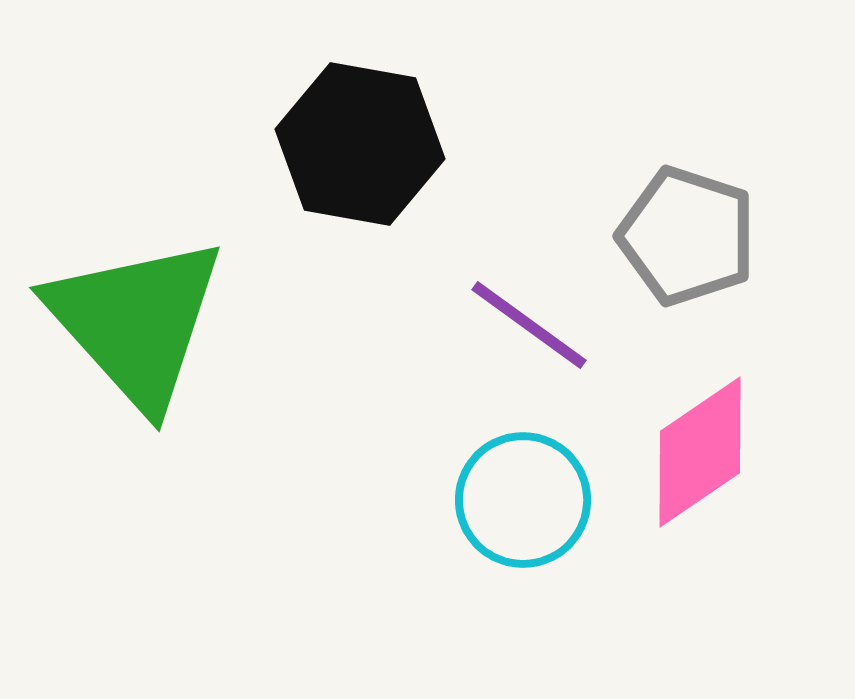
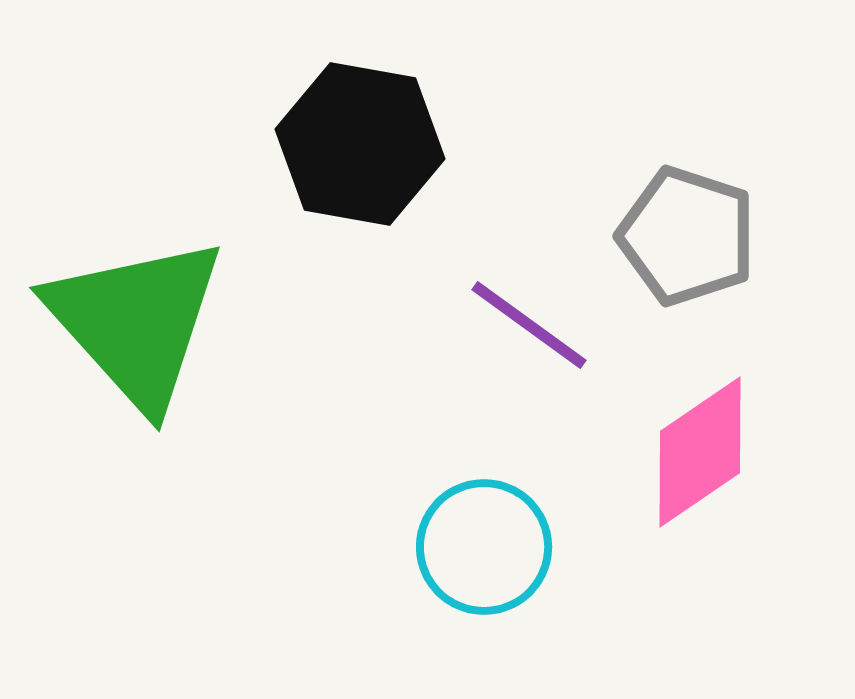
cyan circle: moved 39 px left, 47 px down
